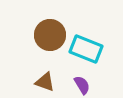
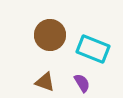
cyan rectangle: moved 7 px right
purple semicircle: moved 2 px up
